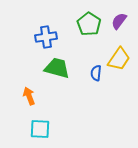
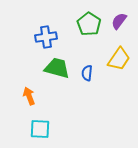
blue semicircle: moved 9 px left
